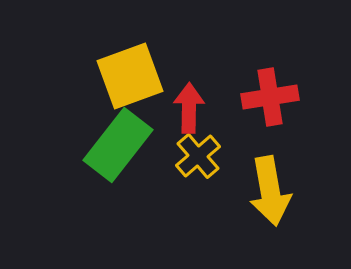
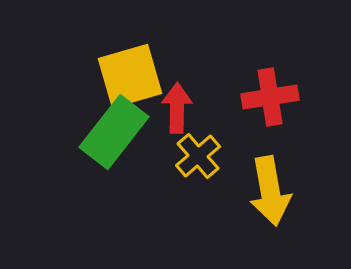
yellow square: rotated 4 degrees clockwise
red arrow: moved 12 px left
green rectangle: moved 4 px left, 13 px up
